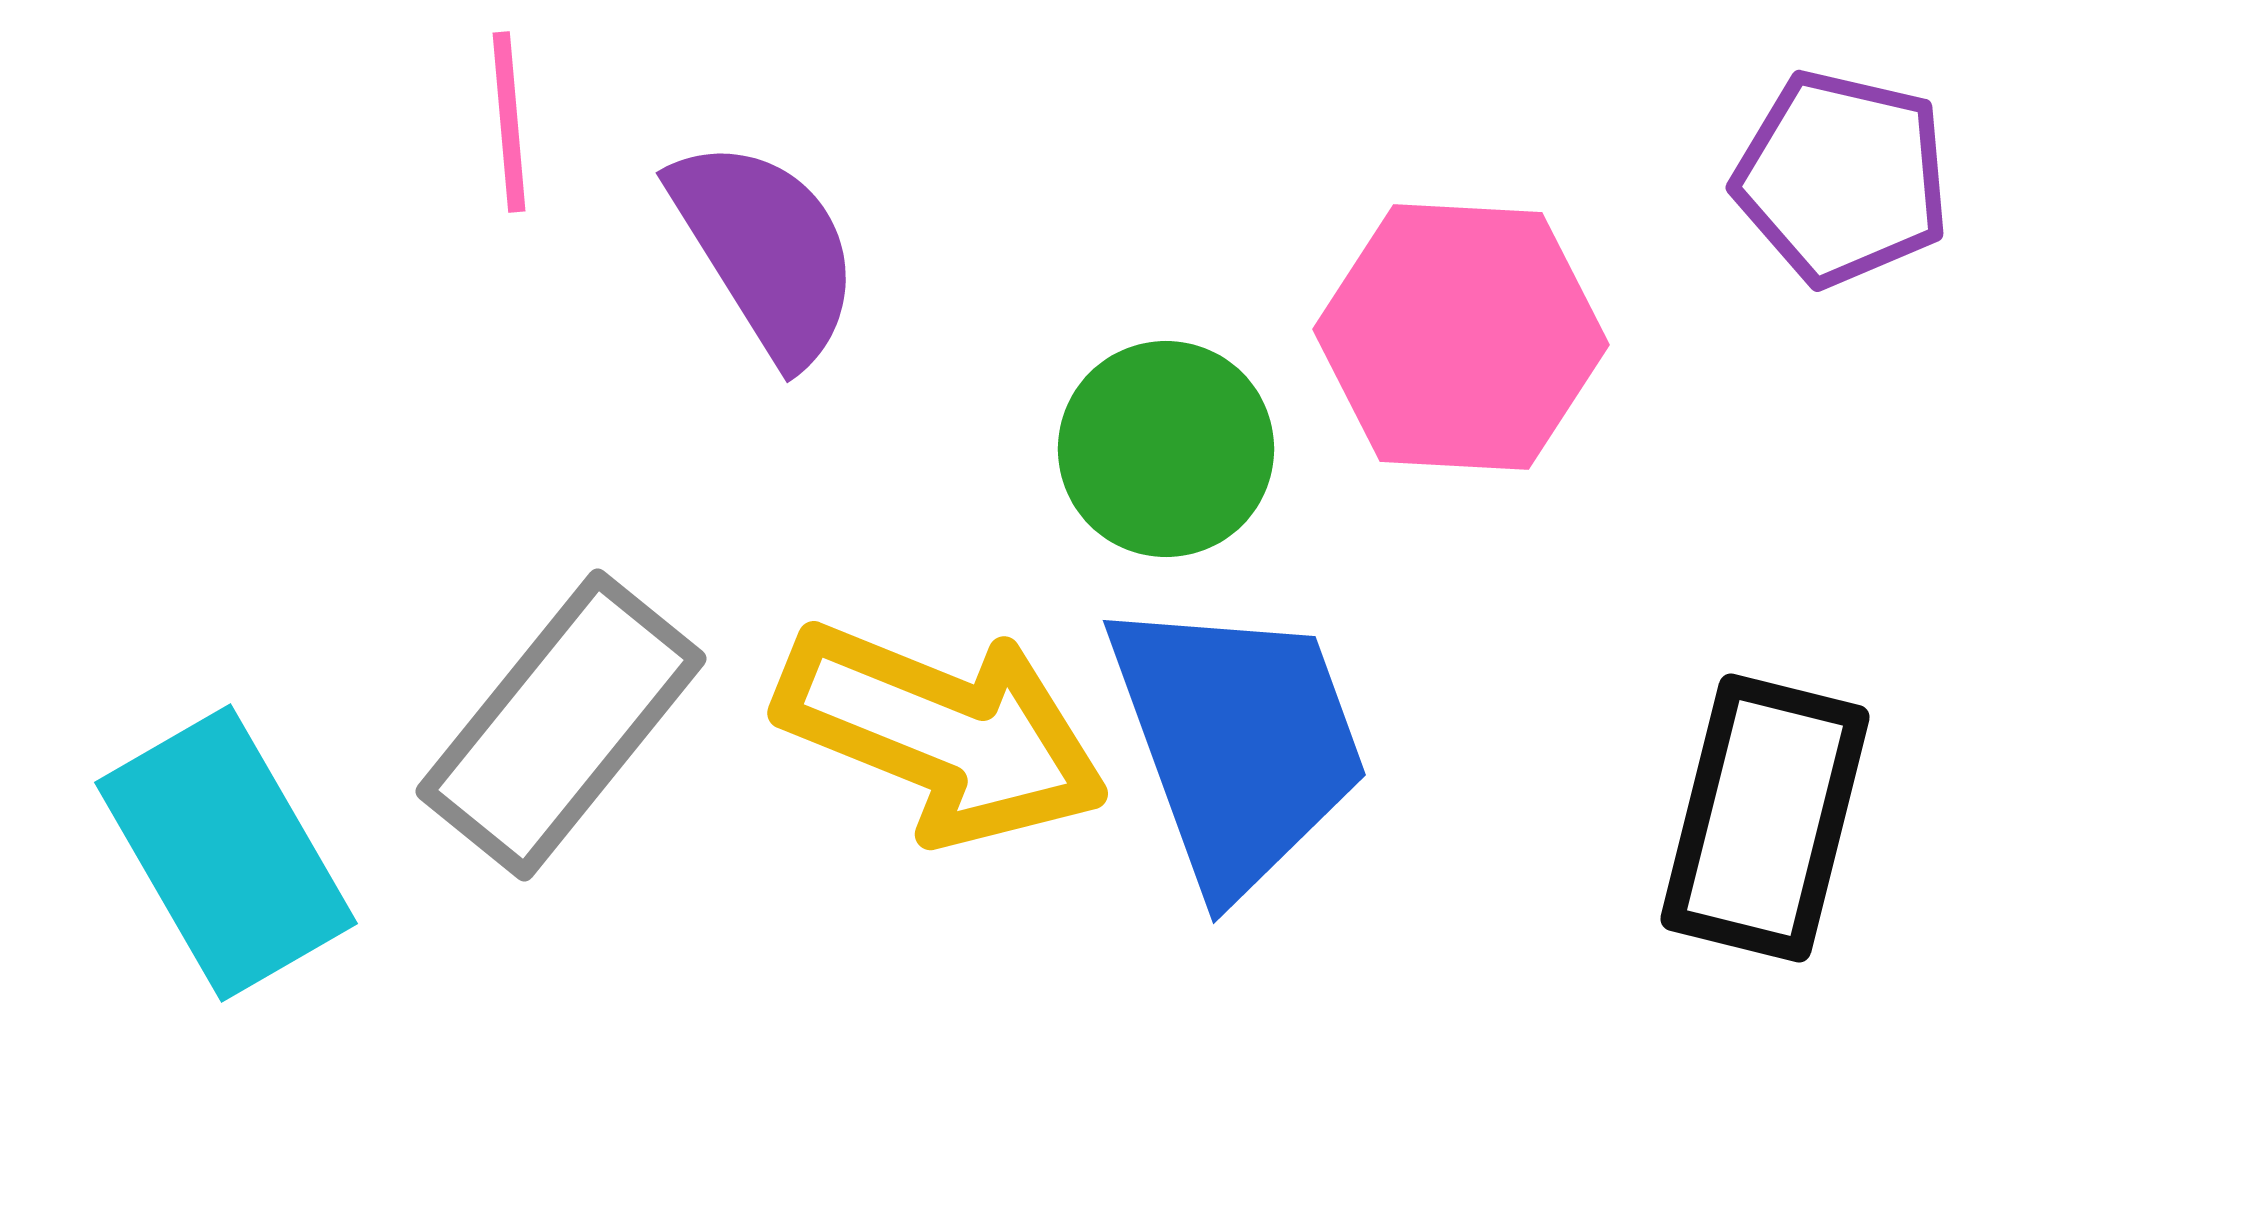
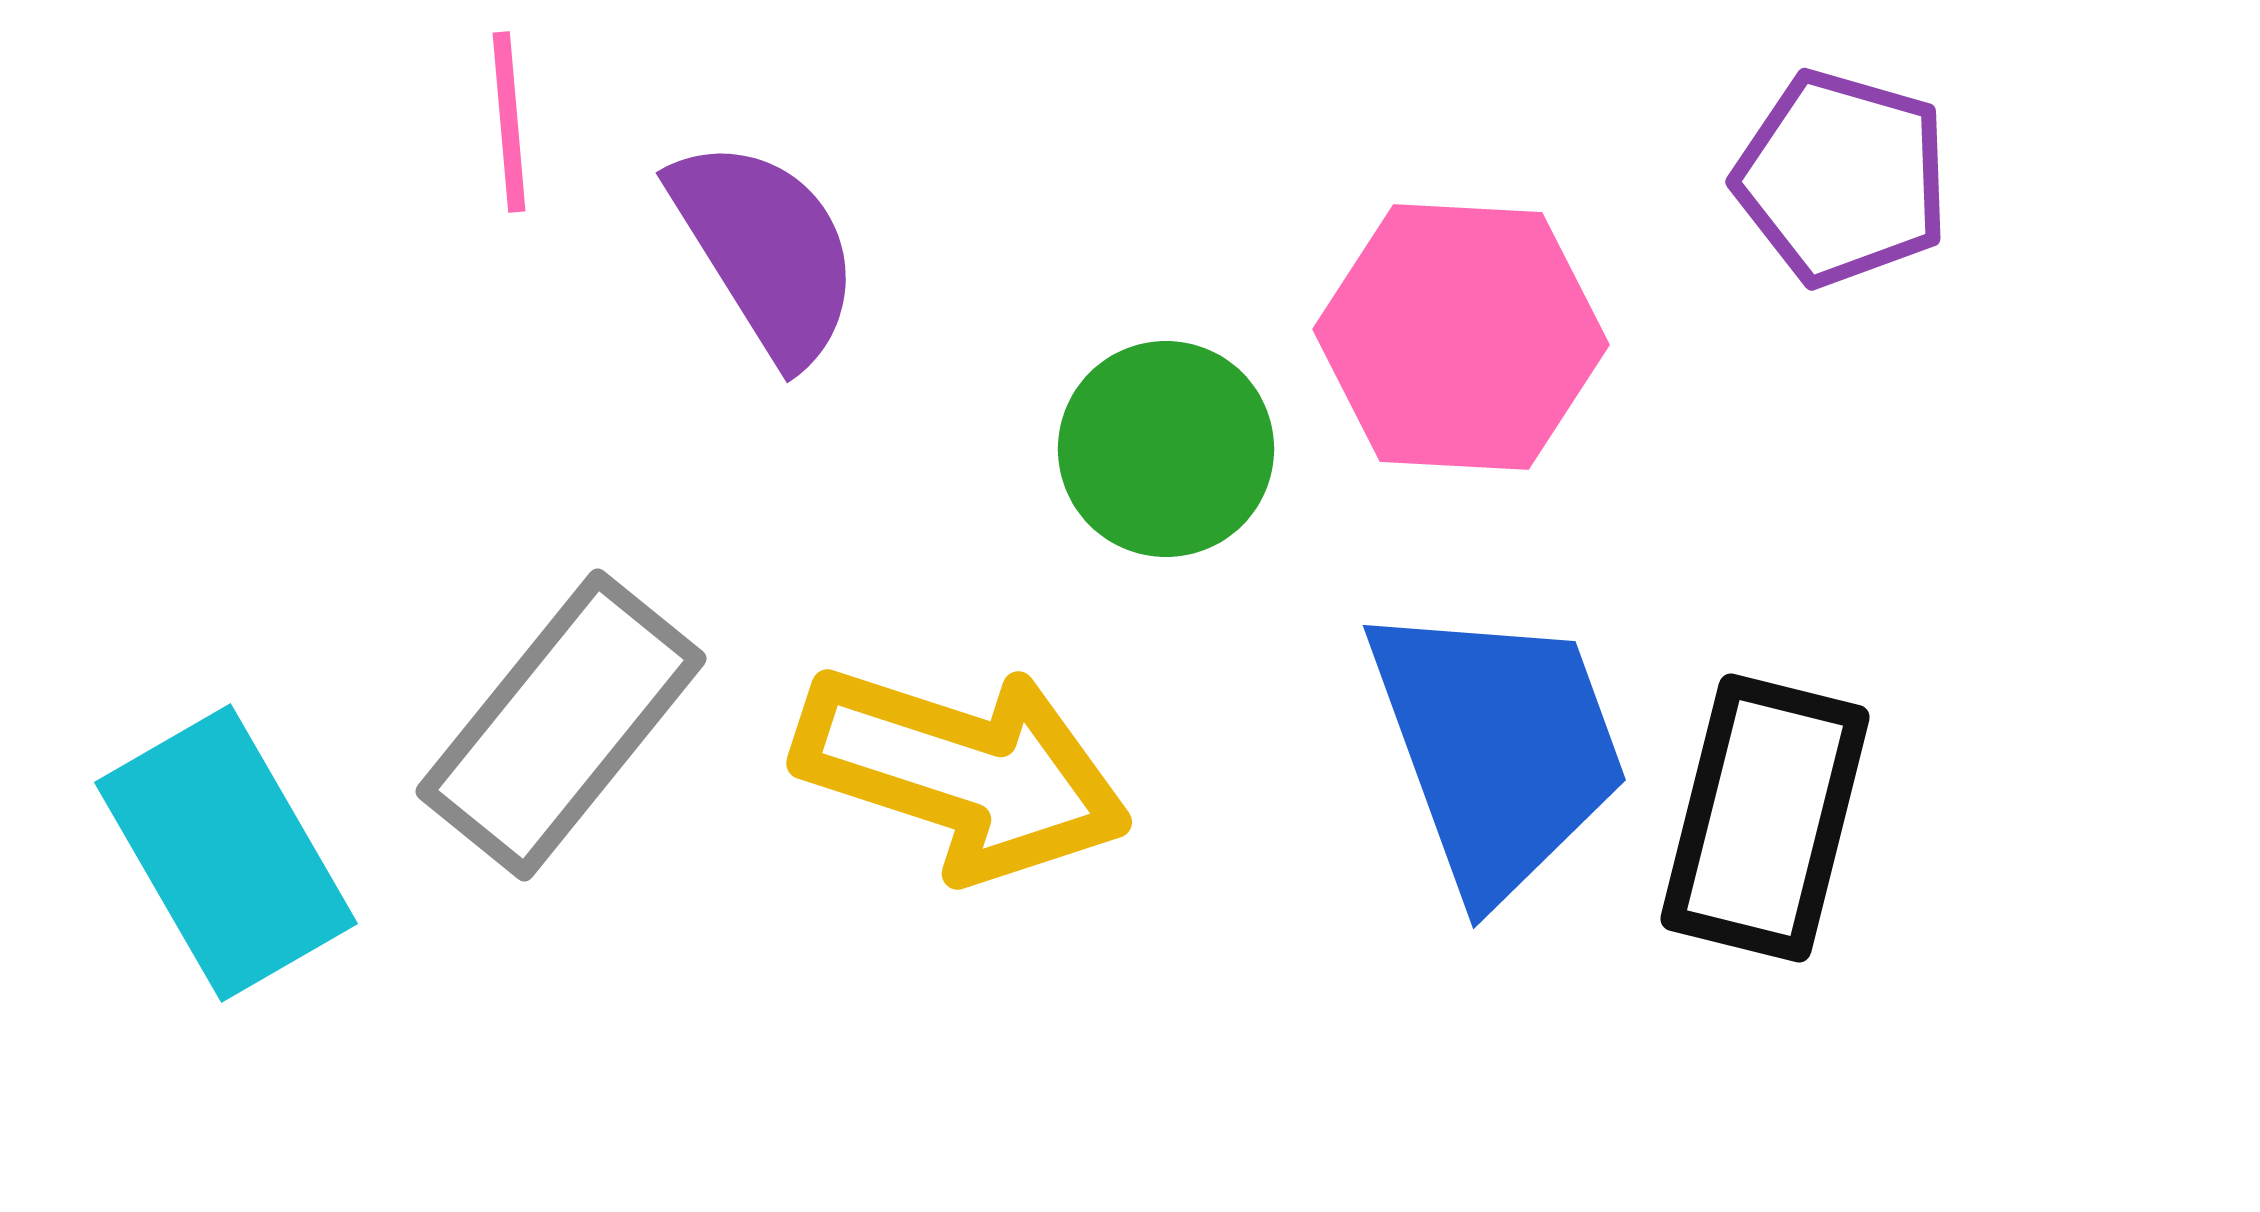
purple pentagon: rotated 3 degrees clockwise
yellow arrow: moved 20 px right, 39 px down; rotated 4 degrees counterclockwise
blue trapezoid: moved 260 px right, 5 px down
